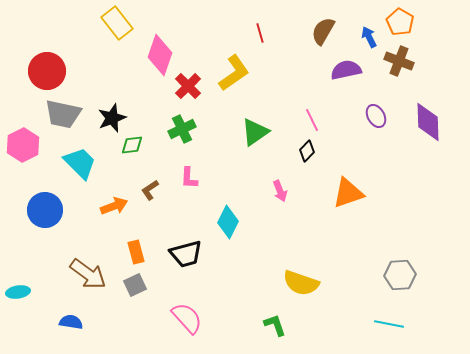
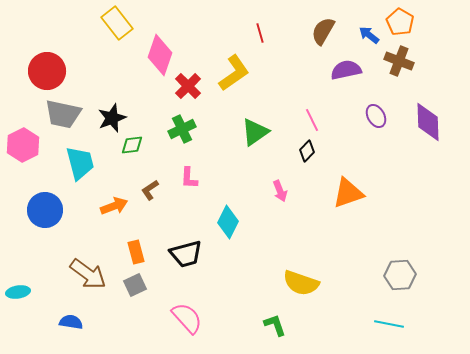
blue arrow: moved 2 px up; rotated 25 degrees counterclockwise
cyan trapezoid: rotated 30 degrees clockwise
